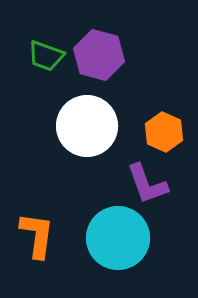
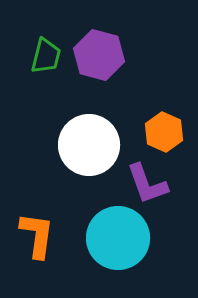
green trapezoid: rotated 96 degrees counterclockwise
white circle: moved 2 px right, 19 px down
